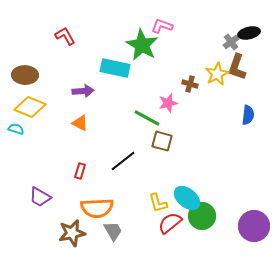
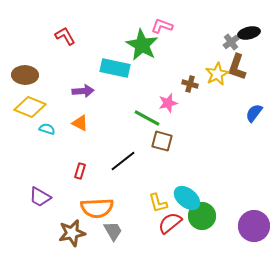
blue semicircle: moved 6 px right, 2 px up; rotated 150 degrees counterclockwise
cyan semicircle: moved 31 px right
